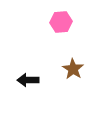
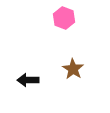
pink hexagon: moved 3 px right, 4 px up; rotated 25 degrees clockwise
